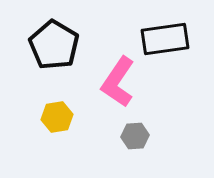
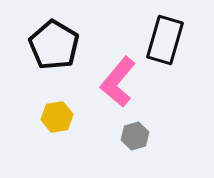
black rectangle: moved 1 px down; rotated 66 degrees counterclockwise
pink L-shape: rotated 6 degrees clockwise
gray hexagon: rotated 12 degrees counterclockwise
